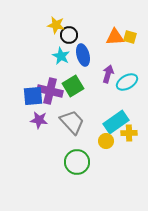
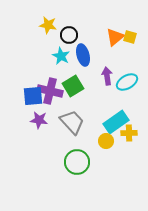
yellow star: moved 8 px left
orange triangle: rotated 36 degrees counterclockwise
purple arrow: moved 1 px left, 2 px down; rotated 24 degrees counterclockwise
